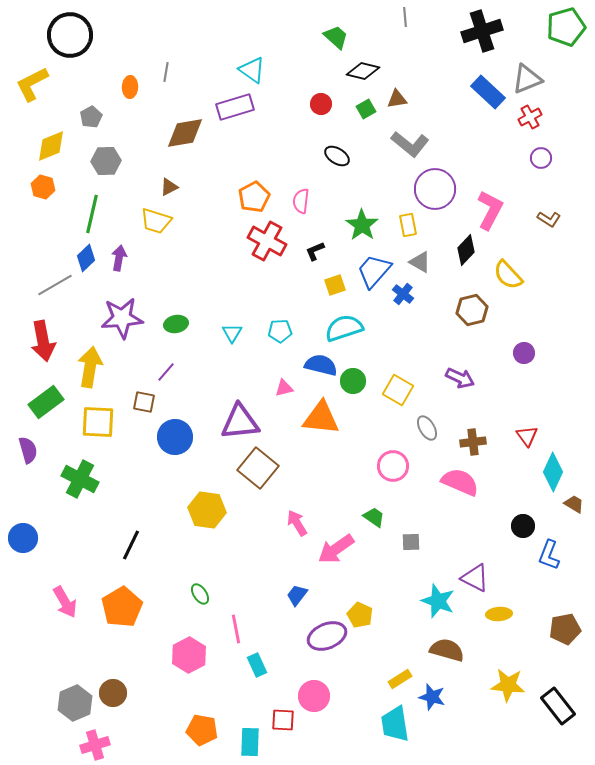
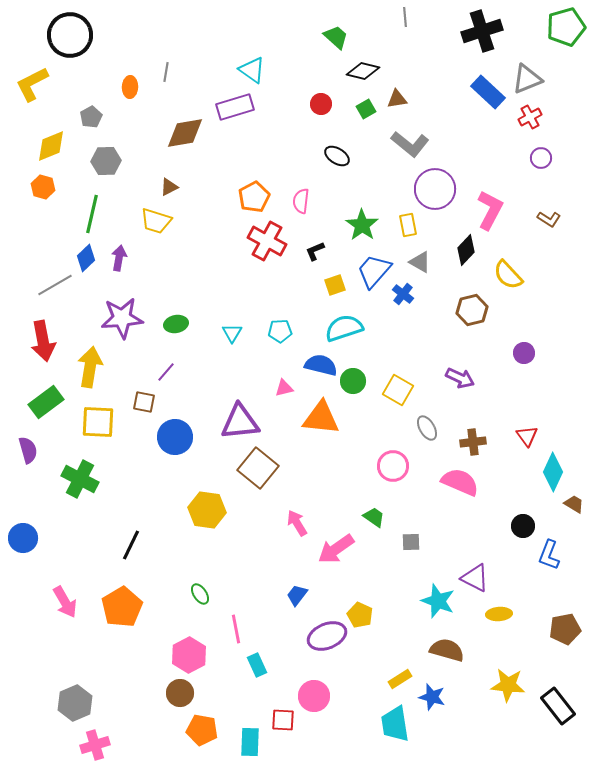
brown circle at (113, 693): moved 67 px right
